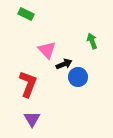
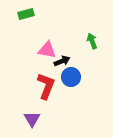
green rectangle: rotated 42 degrees counterclockwise
pink triangle: rotated 36 degrees counterclockwise
black arrow: moved 2 px left, 3 px up
blue circle: moved 7 px left
red L-shape: moved 18 px right, 2 px down
